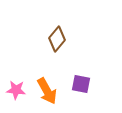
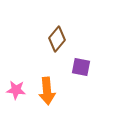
purple square: moved 17 px up
orange arrow: rotated 24 degrees clockwise
